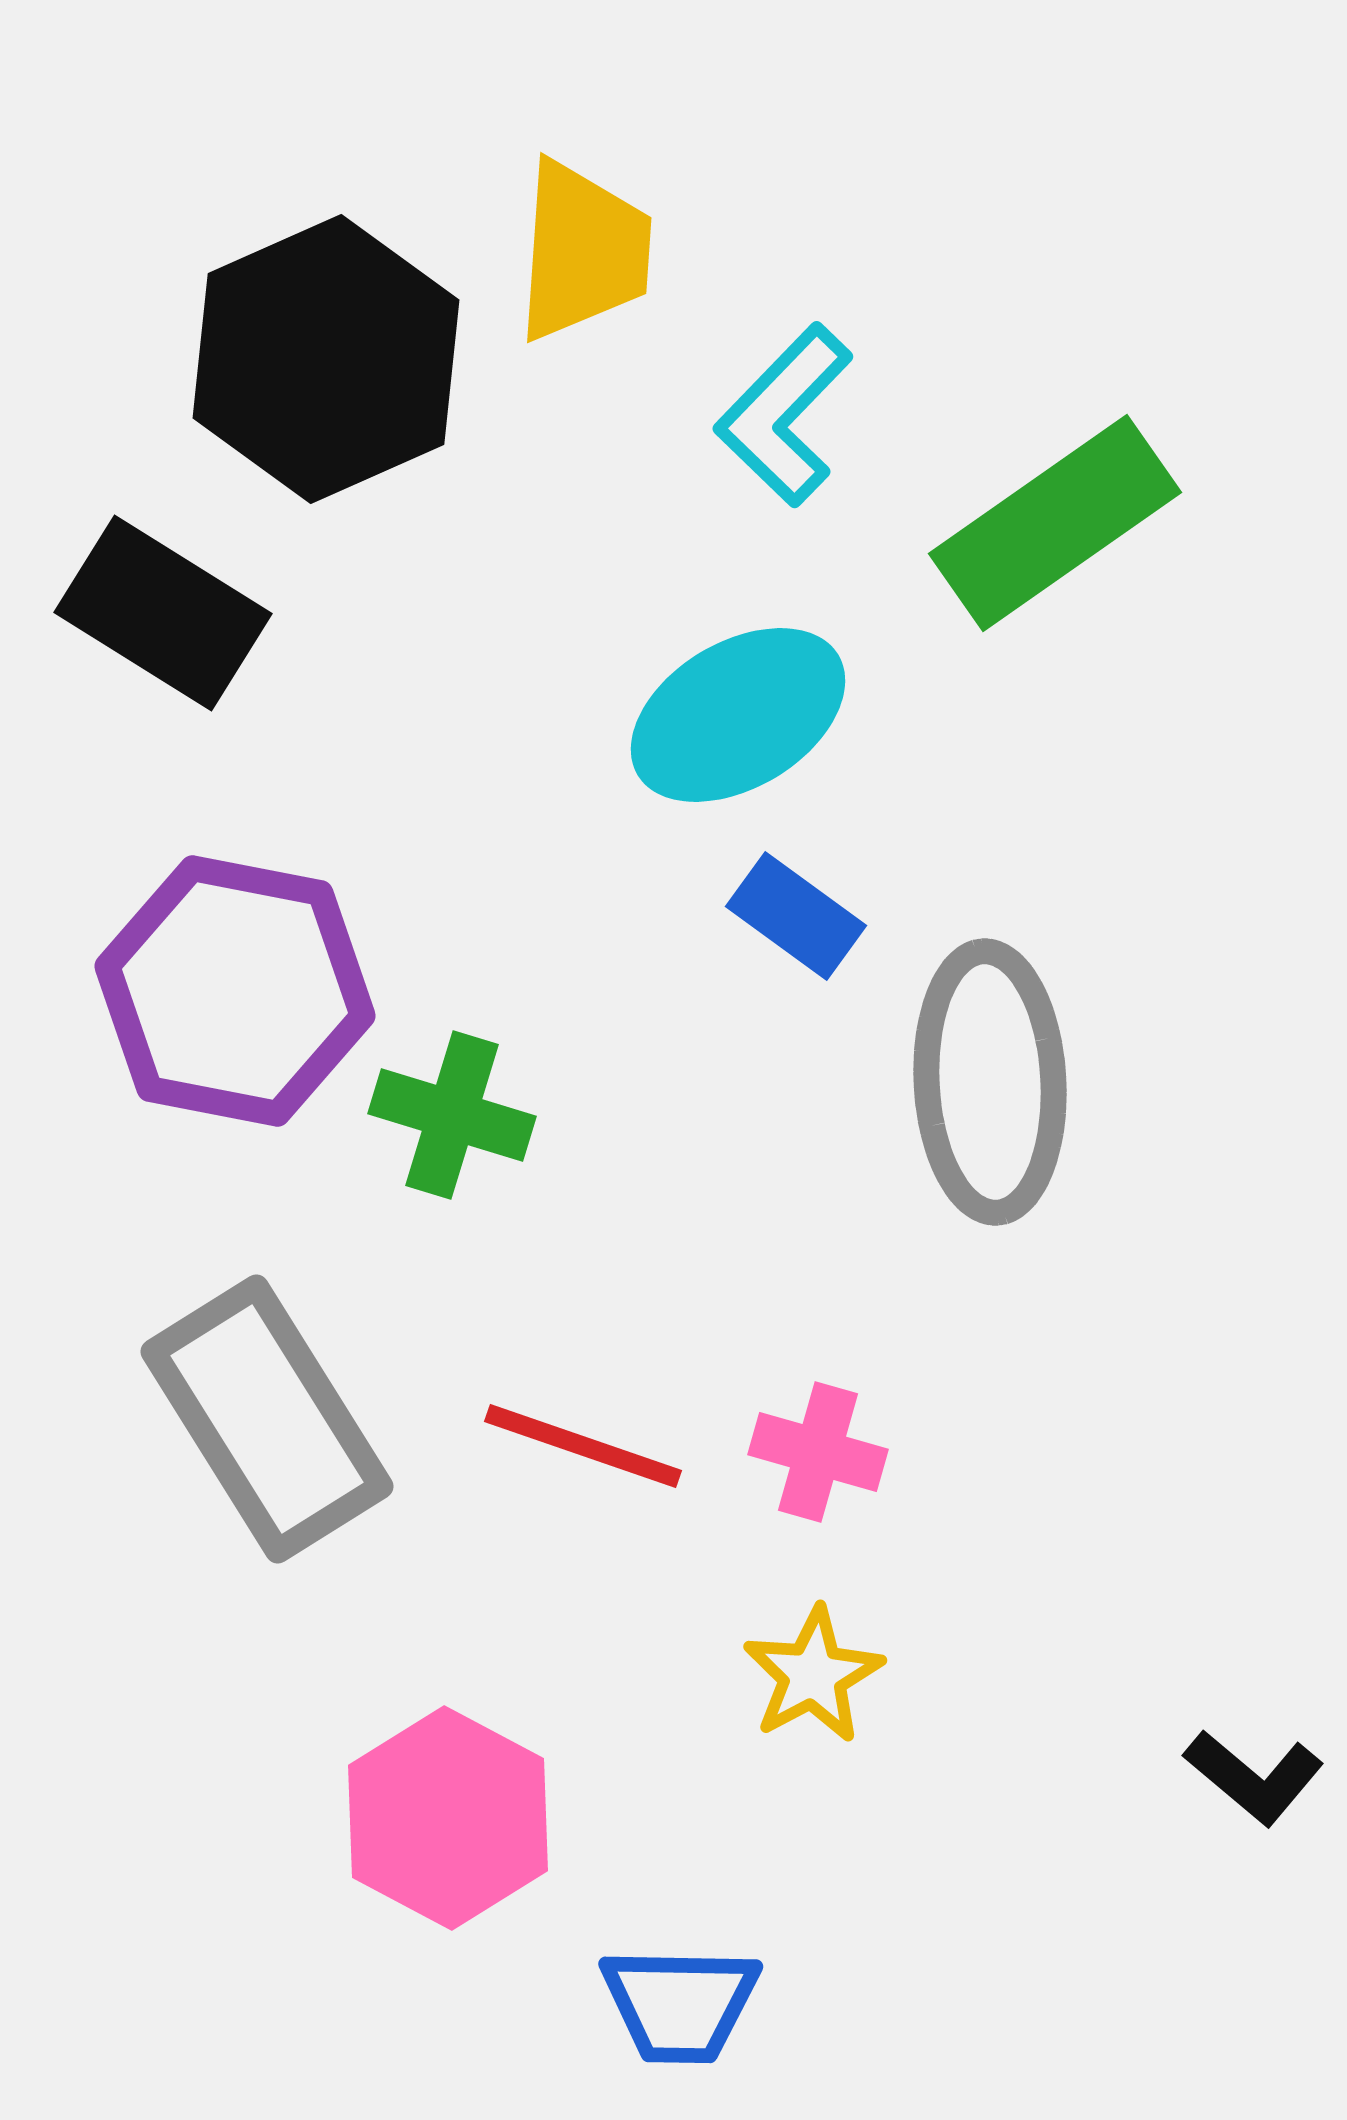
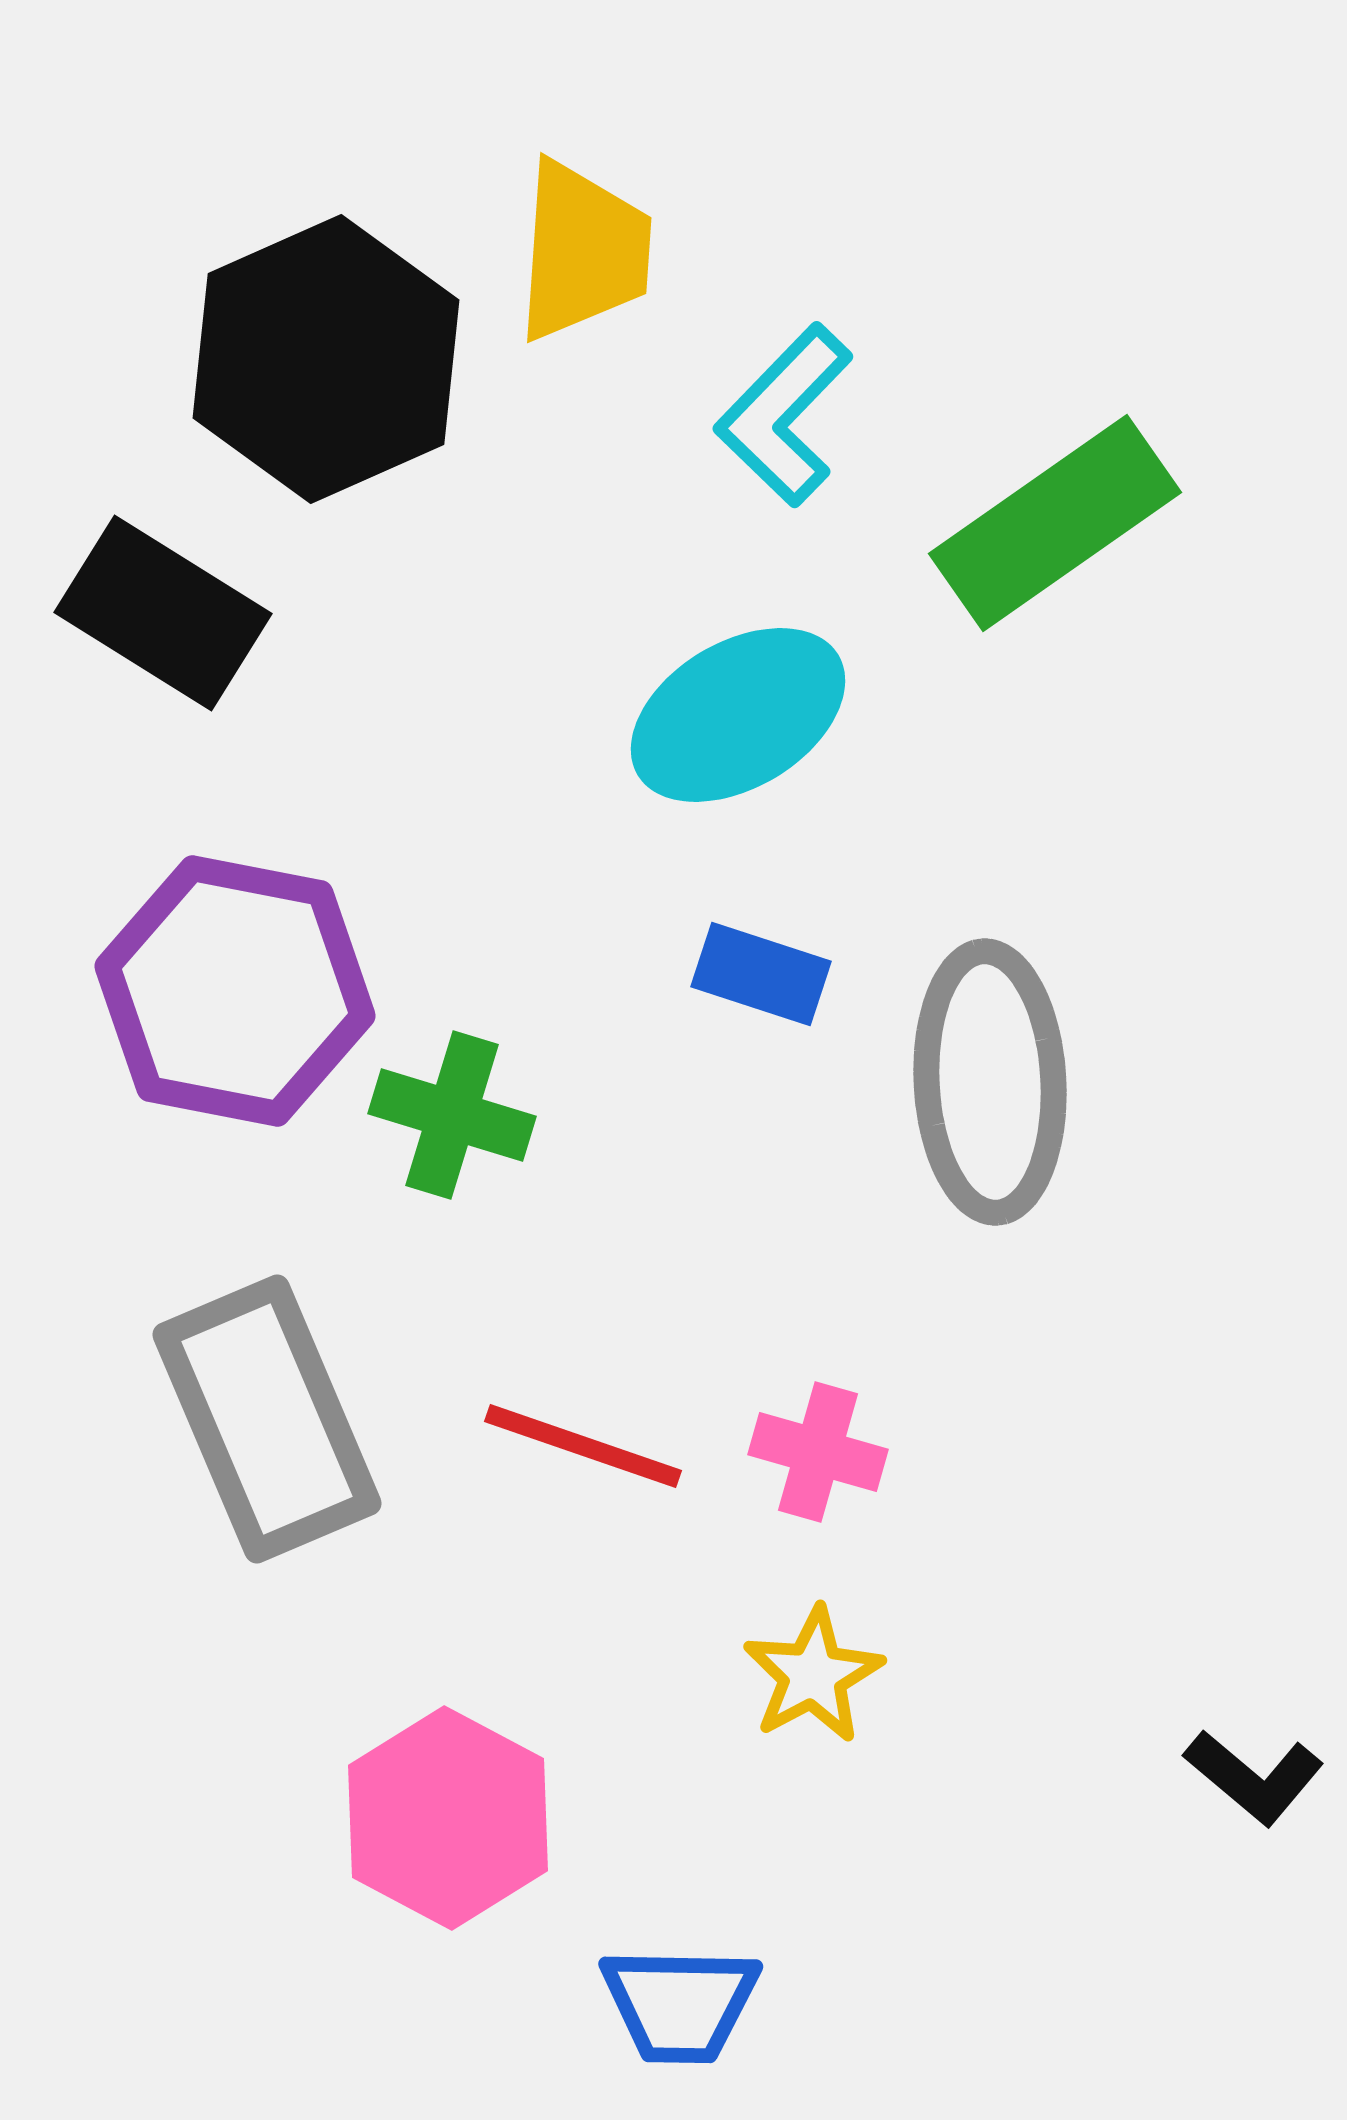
blue rectangle: moved 35 px left, 58 px down; rotated 18 degrees counterclockwise
gray rectangle: rotated 9 degrees clockwise
